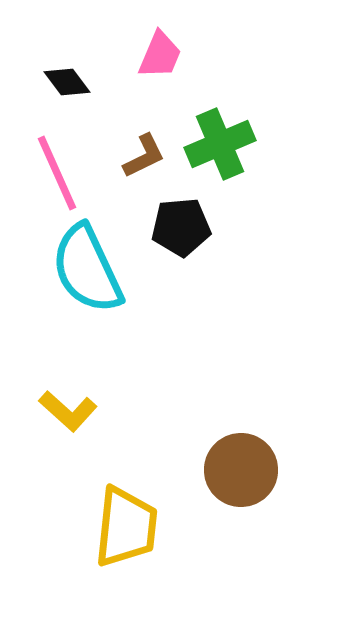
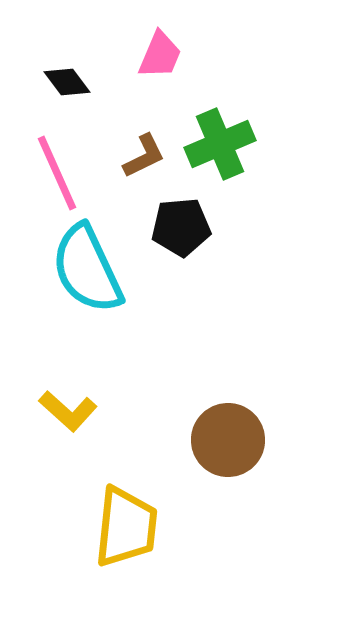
brown circle: moved 13 px left, 30 px up
